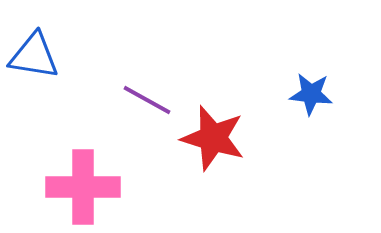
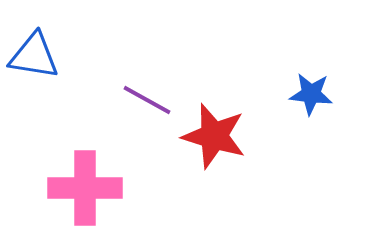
red star: moved 1 px right, 2 px up
pink cross: moved 2 px right, 1 px down
